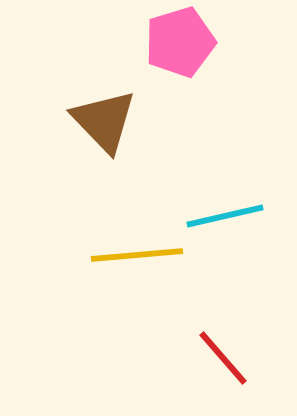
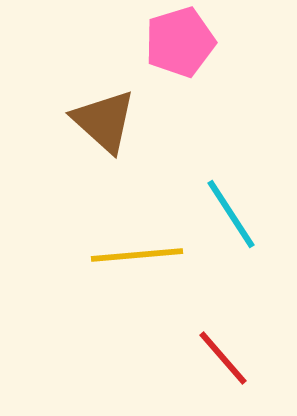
brown triangle: rotated 4 degrees counterclockwise
cyan line: moved 6 px right, 2 px up; rotated 70 degrees clockwise
